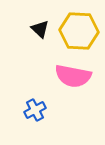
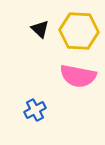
pink semicircle: moved 5 px right
